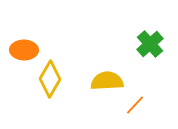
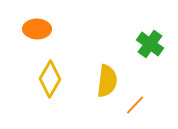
green cross: rotated 12 degrees counterclockwise
orange ellipse: moved 13 px right, 21 px up
yellow semicircle: rotated 100 degrees clockwise
